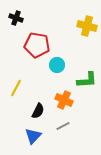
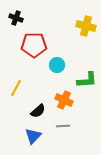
yellow cross: moved 1 px left
red pentagon: moved 3 px left; rotated 10 degrees counterclockwise
black semicircle: rotated 21 degrees clockwise
gray line: rotated 24 degrees clockwise
